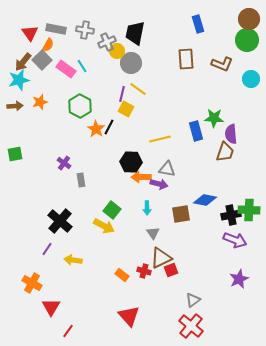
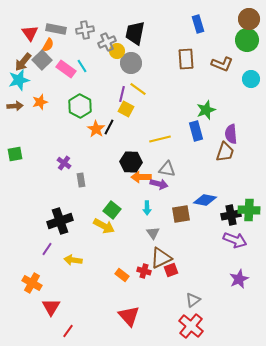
gray cross at (85, 30): rotated 18 degrees counterclockwise
green star at (214, 118): moved 8 px left, 8 px up; rotated 24 degrees counterclockwise
black cross at (60, 221): rotated 30 degrees clockwise
